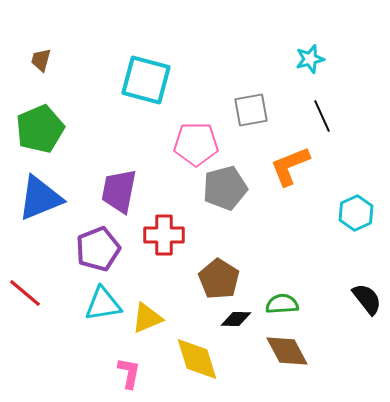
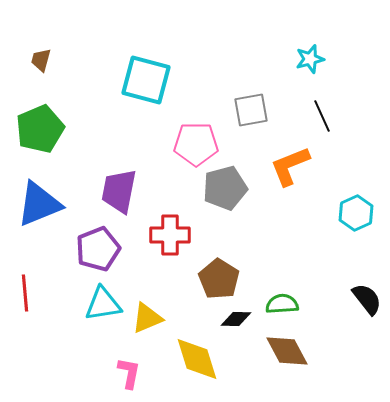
blue triangle: moved 1 px left, 6 px down
red cross: moved 6 px right
red line: rotated 45 degrees clockwise
